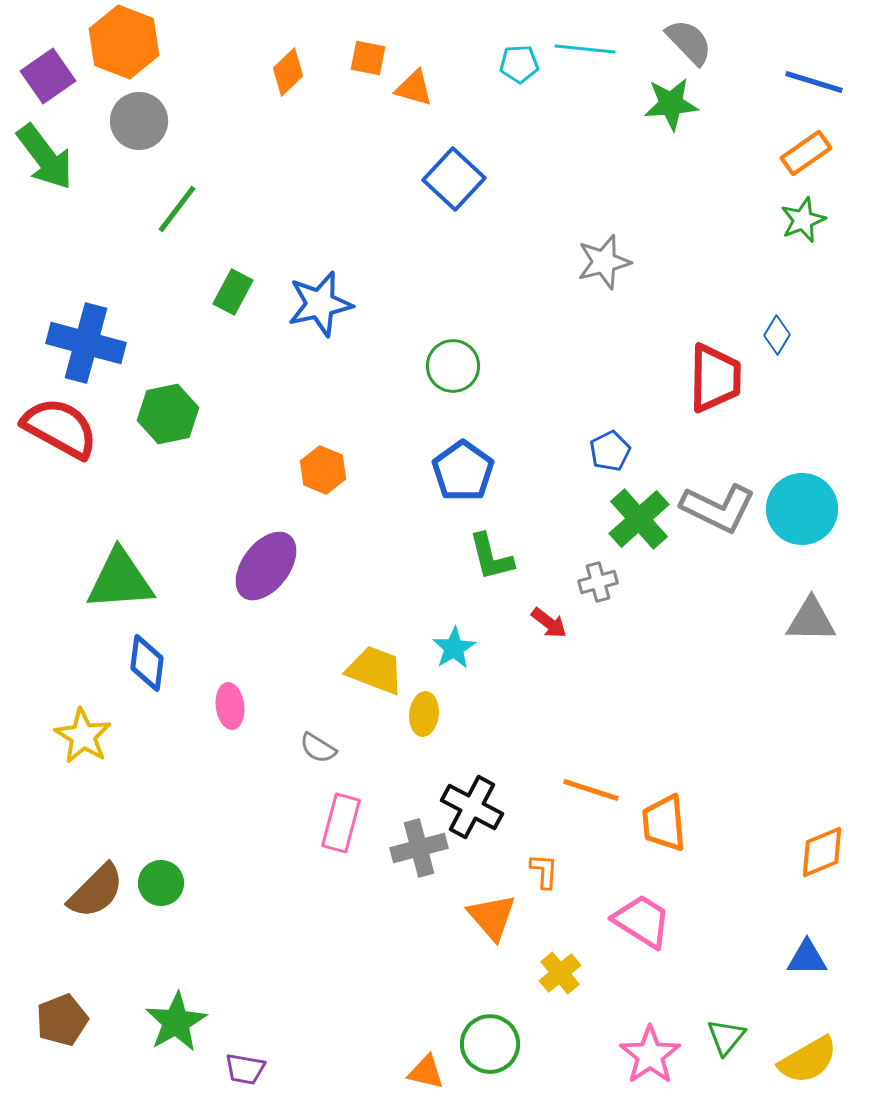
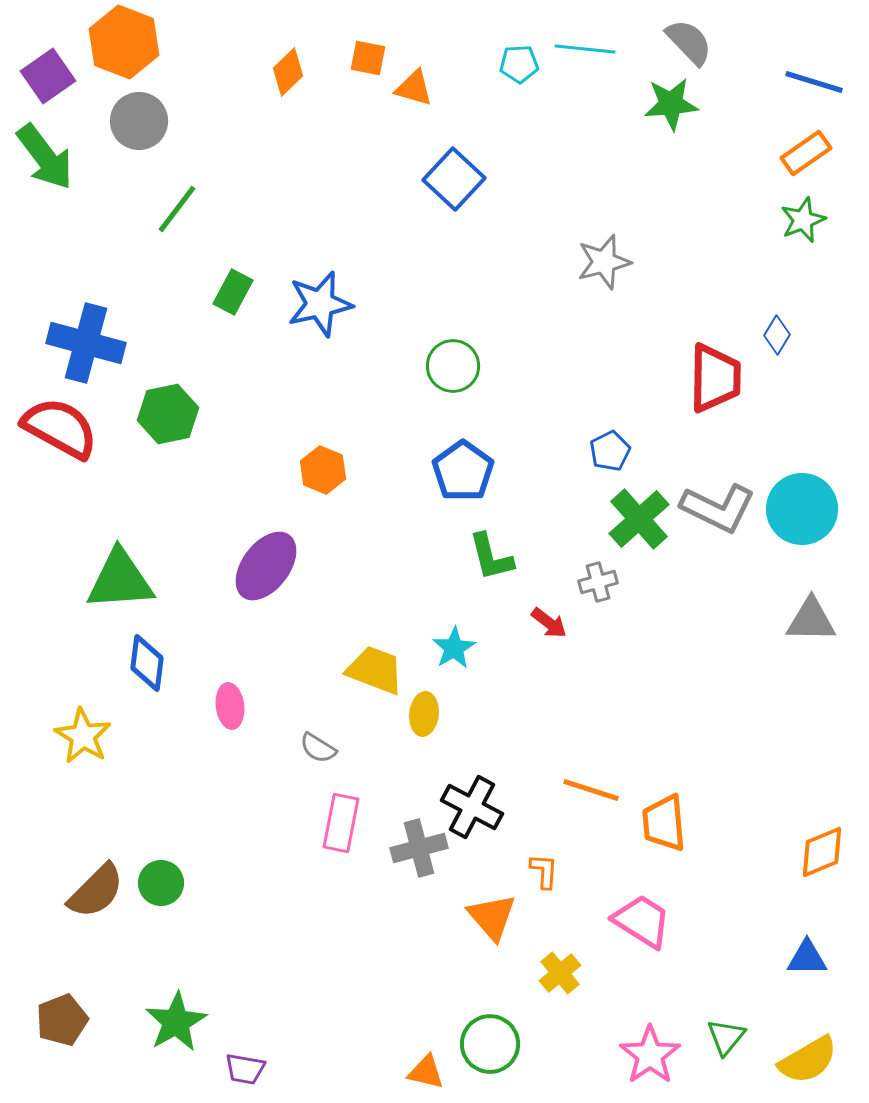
pink rectangle at (341, 823): rotated 4 degrees counterclockwise
